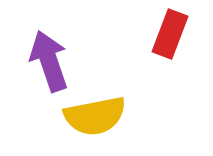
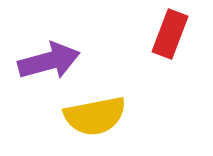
purple arrow: rotated 94 degrees clockwise
